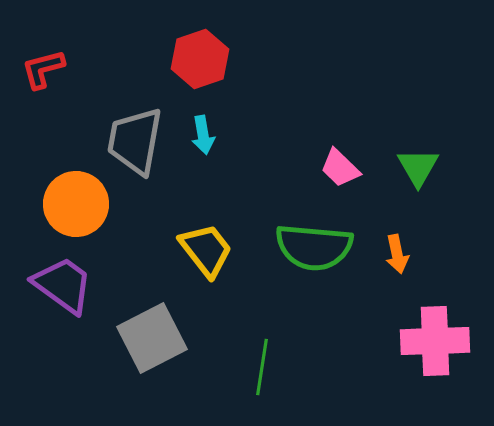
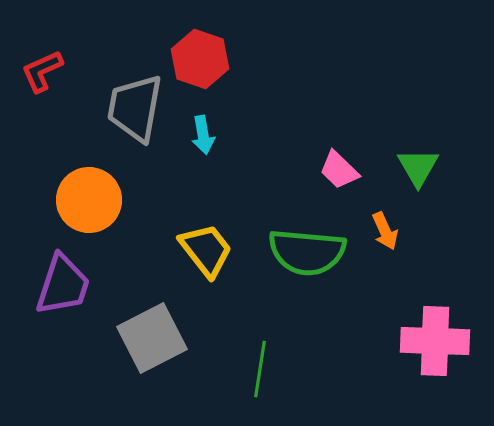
red hexagon: rotated 22 degrees counterclockwise
red L-shape: moved 1 px left, 2 px down; rotated 9 degrees counterclockwise
gray trapezoid: moved 33 px up
pink trapezoid: moved 1 px left, 2 px down
orange circle: moved 13 px right, 4 px up
green semicircle: moved 7 px left, 5 px down
orange arrow: moved 12 px left, 23 px up; rotated 12 degrees counterclockwise
purple trapezoid: rotated 72 degrees clockwise
pink cross: rotated 4 degrees clockwise
green line: moved 2 px left, 2 px down
